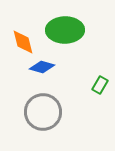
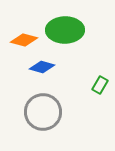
orange diamond: moved 1 px right, 2 px up; rotated 60 degrees counterclockwise
